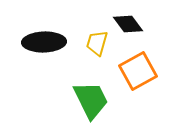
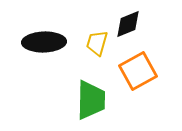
black diamond: rotated 76 degrees counterclockwise
green trapezoid: rotated 27 degrees clockwise
